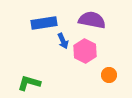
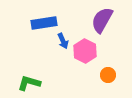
purple semicircle: moved 10 px right; rotated 72 degrees counterclockwise
orange circle: moved 1 px left
